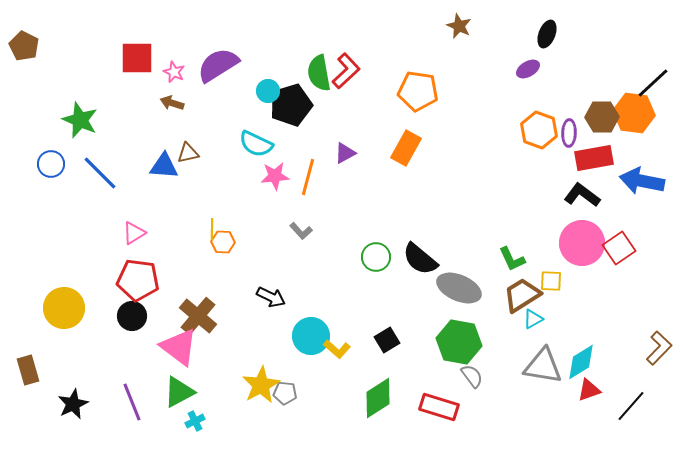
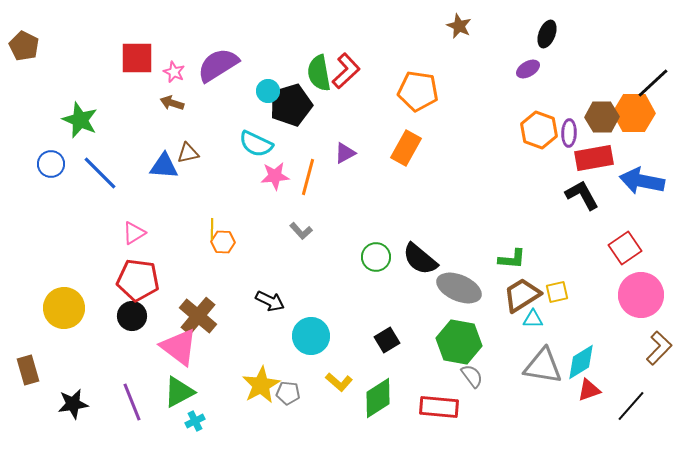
orange hexagon at (634, 113): rotated 6 degrees counterclockwise
black L-shape at (582, 195): rotated 24 degrees clockwise
pink circle at (582, 243): moved 59 px right, 52 px down
red square at (619, 248): moved 6 px right
green L-shape at (512, 259): rotated 60 degrees counterclockwise
yellow square at (551, 281): moved 6 px right, 11 px down; rotated 15 degrees counterclockwise
black arrow at (271, 297): moved 1 px left, 4 px down
cyan triangle at (533, 319): rotated 30 degrees clockwise
yellow L-shape at (337, 349): moved 2 px right, 33 px down
gray pentagon at (285, 393): moved 3 px right
black star at (73, 404): rotated 16 degrees clockwise
red rectangle at (439, 407): rotated 12 degrees counterclockwise
